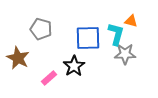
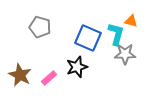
gray pentagon: moved 1 px left, 2 px up
blue square: rotated 24 degrees clockwise
brown star: moved 2 px right, 17 px down
black star: moved 3 px right, 1 px down; rotated 15 degrees clockwise
